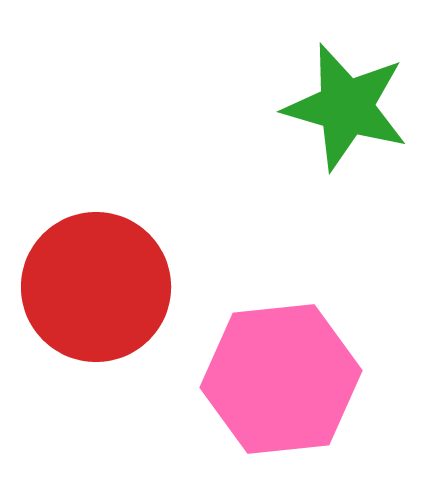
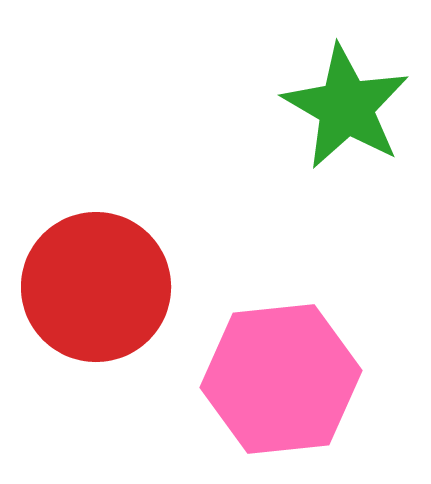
green star: rotated 14 degrees clockwise
